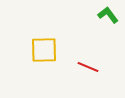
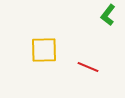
green L-shape: rotated 105 degrees counterclockwise
